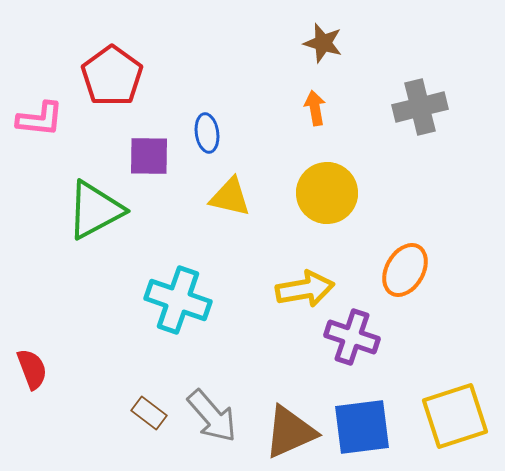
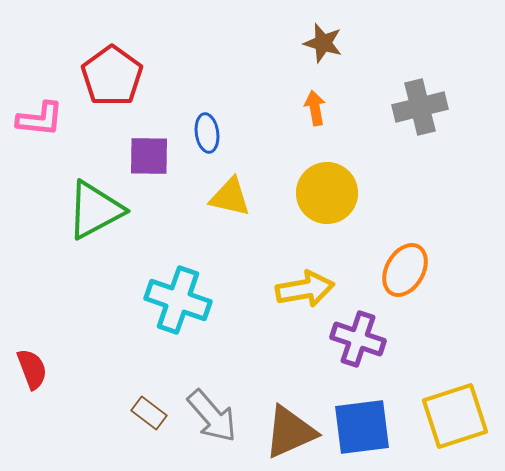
purple cross: moved 6 px right, 2 px down
